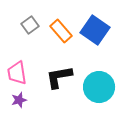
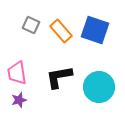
gray square: moved 1 px right; rotated 30 degrees counterclockwise
blue square: rotated 16 degrees counterclockwise
